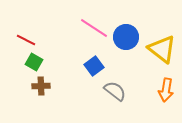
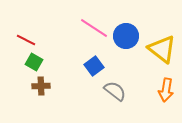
blue circle: moved 1 px up
